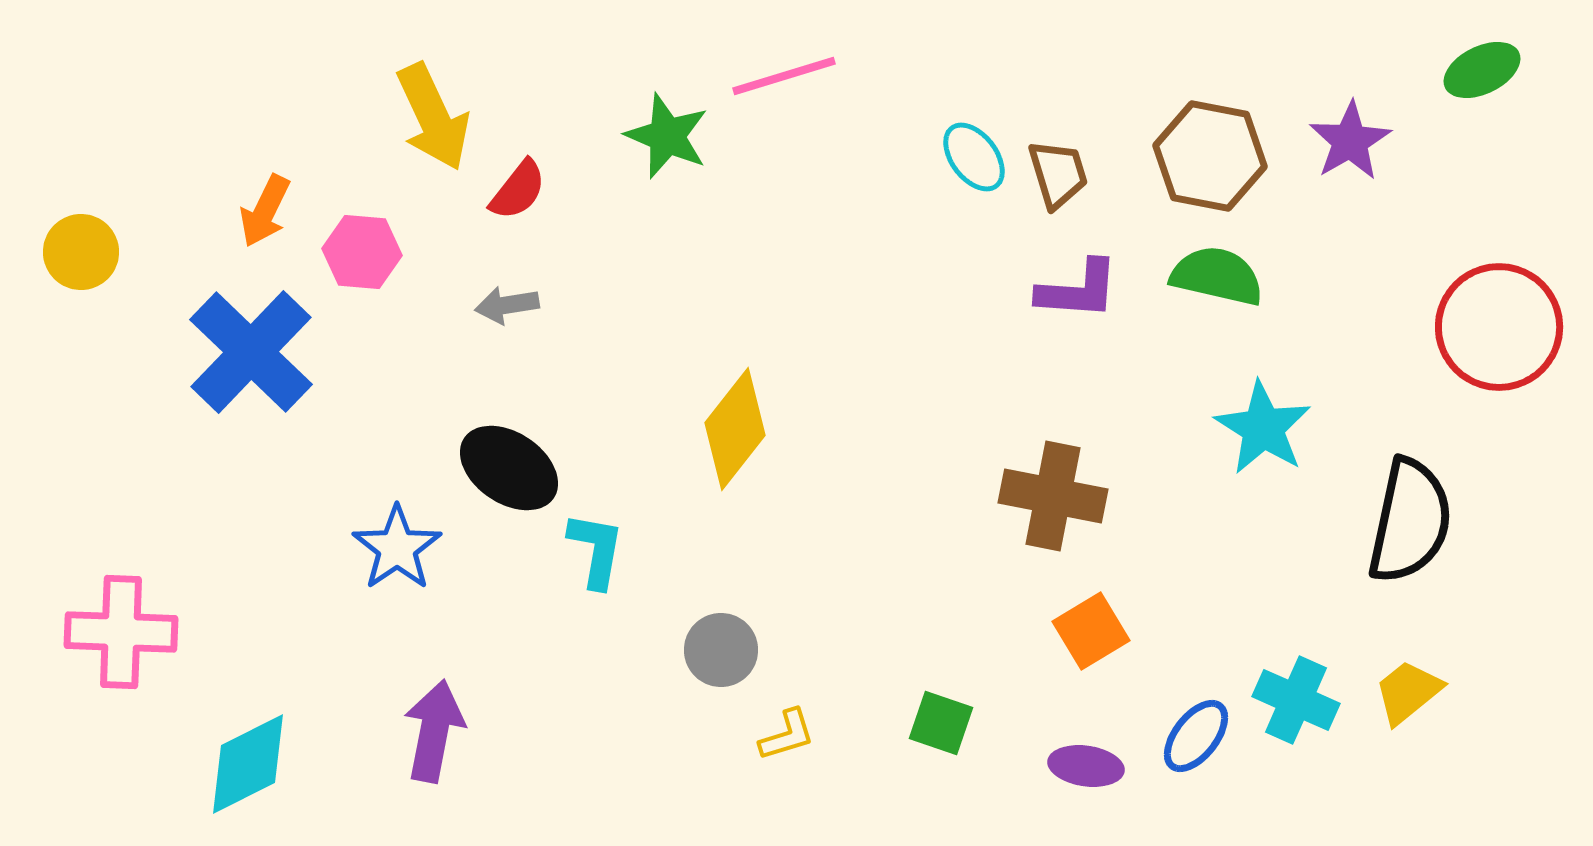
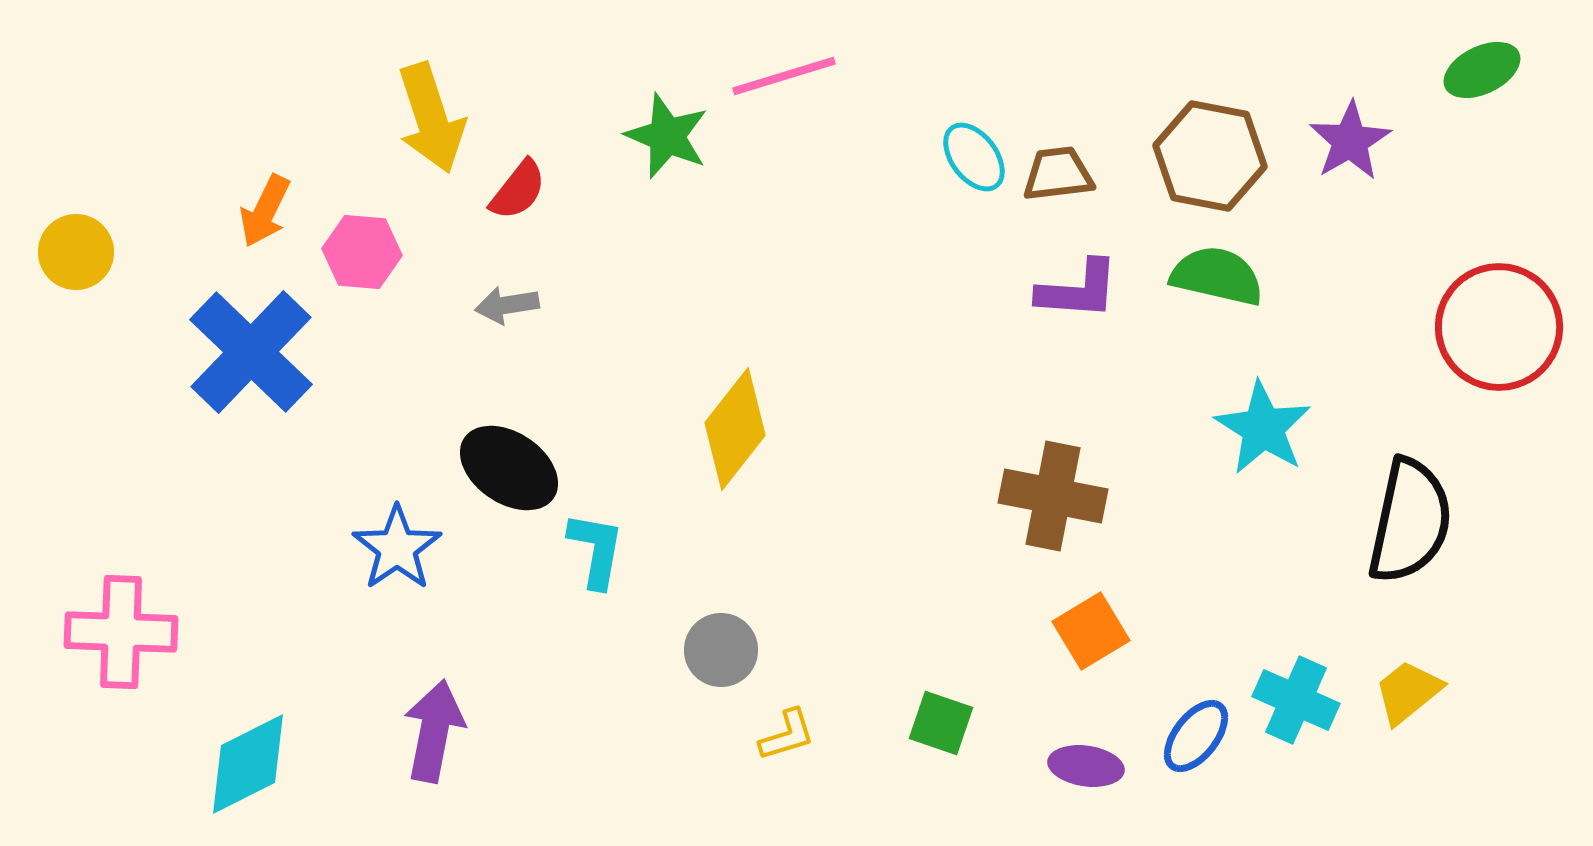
yellow arrow: moved 2 px left, 1 px down; rotated 7 degrees clockwise
brown trapezoid: rotated 80 degrees counterclockwise
yellow circle: moved 5 px left
